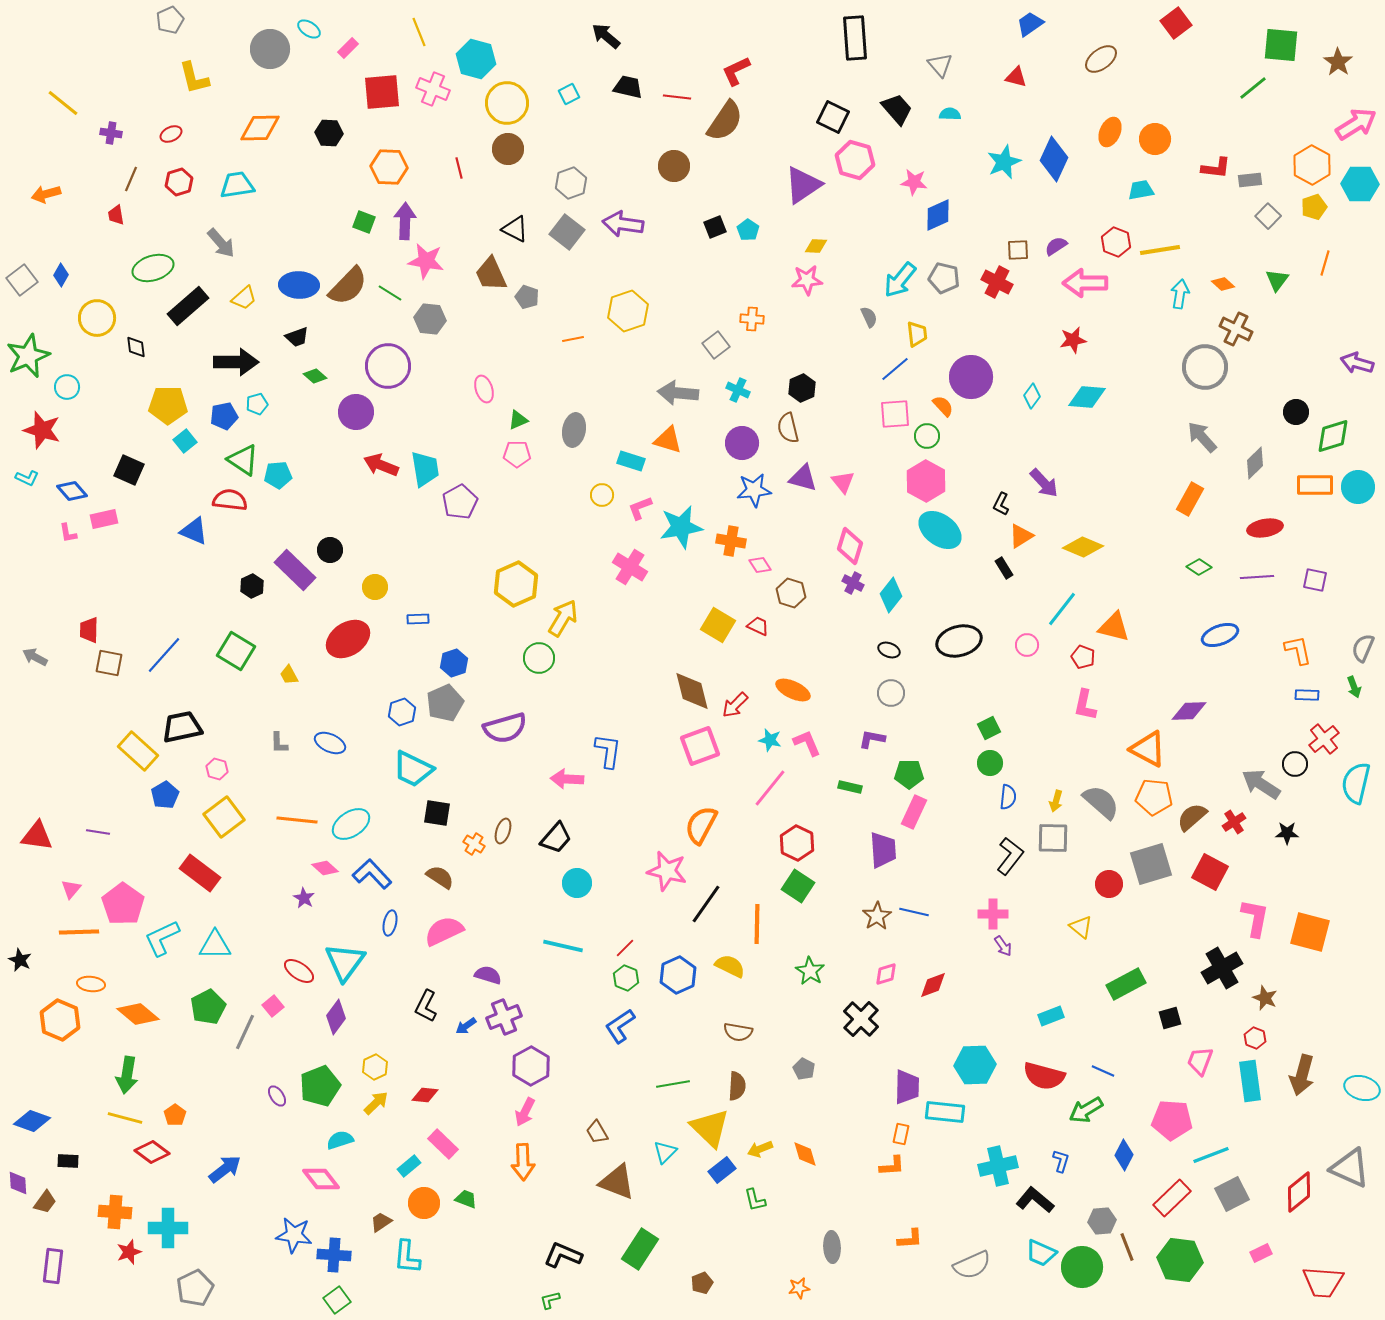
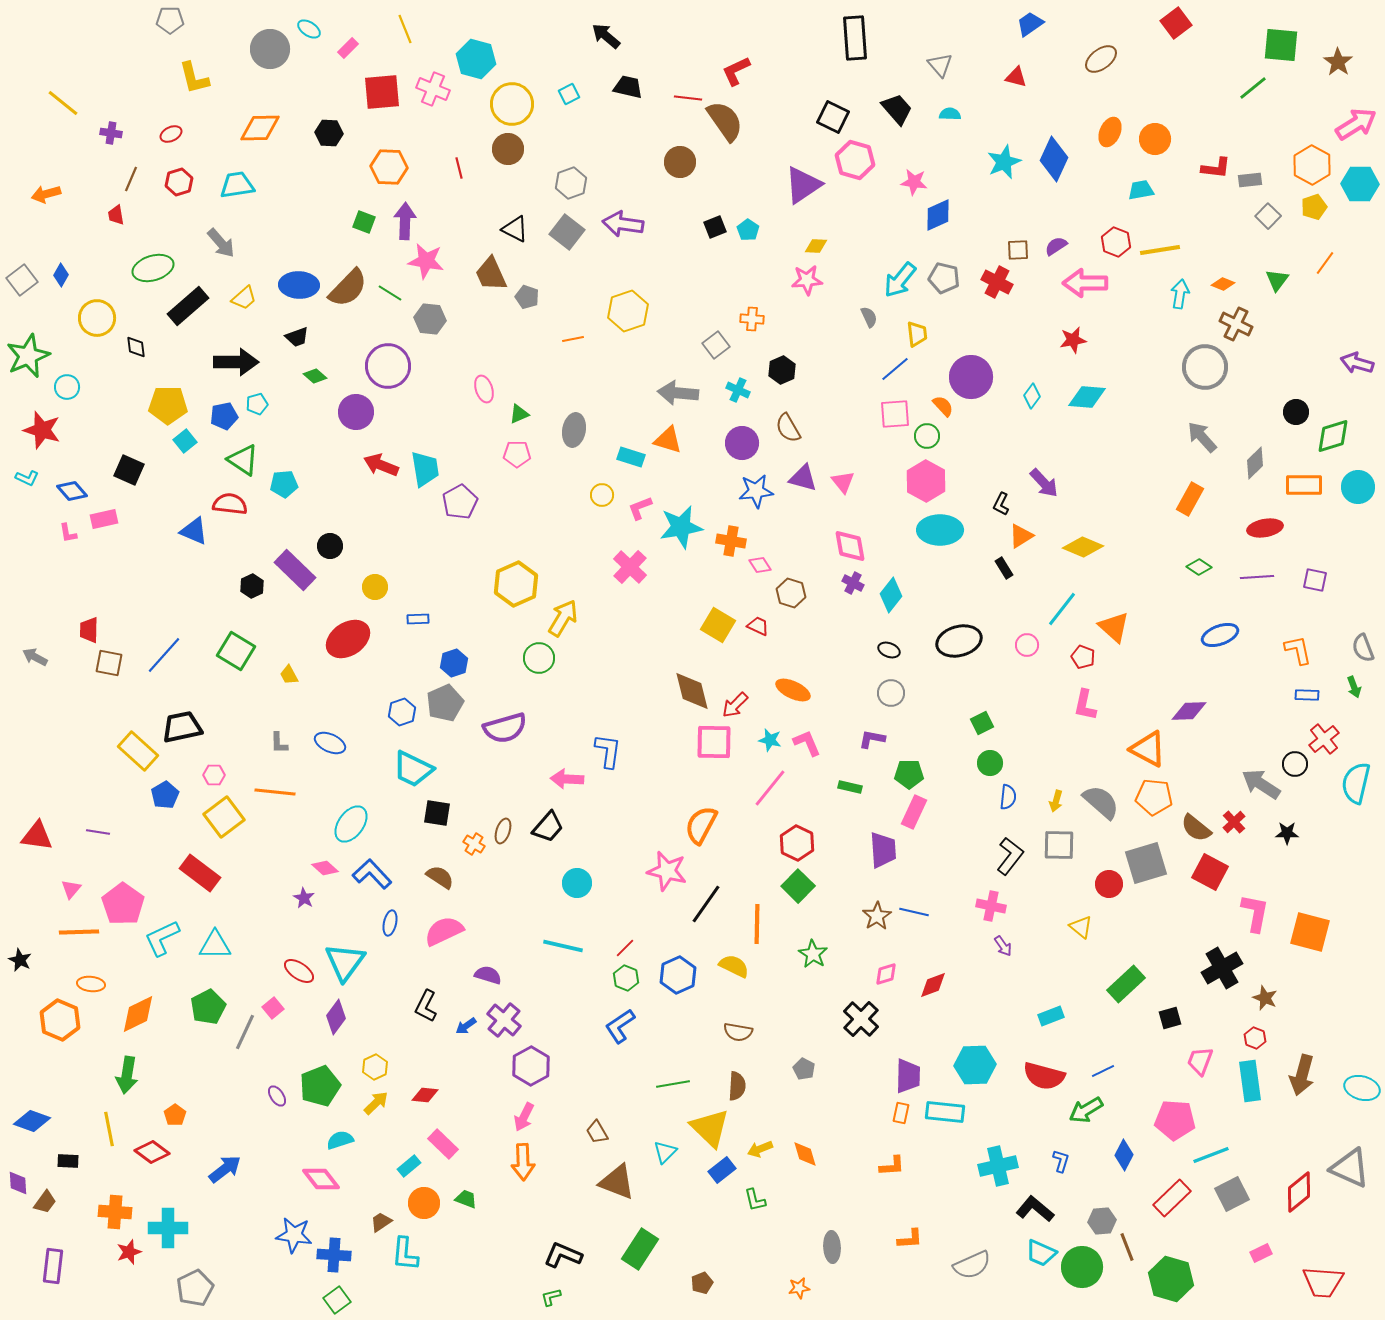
gray pentagon at (170, 20): rotated 24 degrees clockwise
yellow line at (419, 32): moved 14 px left, 3 px up
red line at (677, 97): moved 11 px right, 1 px down
yellow circle at (507, 103): moved 5 px right, 1 px down
brown semicircle at (725, 121): rotated 69 degrees counterclockwise
brown circle at (674, 166): moved 6 px right, 4 px up
orange line at (1325, 263): rotated 20 degrees clockwise
orange diamond at (1223, 284): rotated 20 degrees counterclockwise
brown semicircle at (348, 286): moved 2 px down
brown cross at (1236, 329): moved 5 px up
black hexagon at (802, 388): moved 20 px left, 18 px up
green triangle at (518, 420): moved 1 px right, 6 px up
brown semicircle at (788, 428): rotated 16 degrees counterclockwise
cyan rectangle at (631, 461): moved 4 px up
cyan pentagon at (278, 475): moved 6 px right, 9 px down
orange rectangle at (1315, 485): moved 11 px left
blue star at (754, 490): moved 2 px right, 1 px down
red semicircle at (230, 500): moved 4 px down
cyan ellipse at (940, 530): rotated 36 degrees counterclockwise
pink diamond at (850, 546): rotated 27 degrees counterclockwise
black circle at (330, 550): moved 4 px up
pink cross at (630, 567): rotated 12 degrees clockwise
orange triangle at (1114, 627): rotated 28 degrees clockwise
gray semicircle at (1363, 648): rotated 44 degrees counterclockwise
green square at (989, 728): moved 7 px left, 5 px up
pink square at (700, 746): moved 14 px right, 4 px up; rotated 21 degrees clockwise
pink hexagon at (217, 769): moved 3 px left, 6 px down; rotated 15 degrees counterclockwise
brown semicircle at (1192, 817): moved 4 px right, 11 px down; rotated 100 degrees counterclockwise
orange line at (297, 820): moved 22 px left, 28 px up
red cross at (1234, 822): rotated 10 degrees counterclockwise
cyan ellipse at (351, 824): rotated 21 degrees counterclockwise
black trapezoid at (556, 838): moved 8 px left, 11 px up
gray square at (1053, 838): moved 6 px right, 7 px down
gray square at (1151, 864): moved 5 px left, 1 px up
green square at (798, 886): rotated 12 degrees clockwise
pink cross at (993, 914): moved 2 px left, 8 px up; rotated 12 degrees clockwise
pink L-shape at (1255, 918): moved 5 px up
yellow semicircle at (730, 966): moved 4 px right
green star at (810, 971): moved 3 px right, 17 px up
green rectangle at (1126, 984): rotated 15 degrees counterclockwise
pink square at (273, 1006): moved 2 px down
orange diamond at (138, 1014): rotated 66 degrees counterclockwise
purple cross at (504, 1017): moved 3 px down; rotated 28 degrees counterclockwise
blue line at (1103, 1071): rotated 50 degrees counterclockwise
purple trapezoid at (907, 1087): moved 1 px right, 11 px up
pink arrow at (525, 1112): moved 1 px left, 5 px down
yellow line at (125, 1118): moved 16 px left, 11 px down; rotated 64 degrees clockwise
pink pentagon at (1172, 1120): moved 3 px right
orange rectangle at (901, 1134): moved 21 px up
black L-shape at (1035, 1200): moved 9 px down
cyan L-shape at (407, 1257): moved 2 px left, 3 px up
green hexagon at (1180, 1260): moved 9 px left, 19 px down; rotated 9 degrees clockwise
green L-shape at (550, 1300): moved 1 px right, 3 px up
